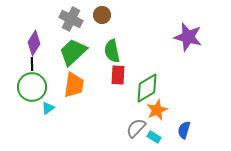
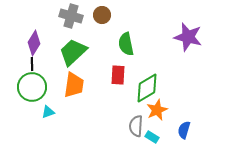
gray cross: moved 3 px up; rotated 10 degrees counterclockwise
green semicircle: moved 14 px right, 7 px up
cyan triangle: moved 4 px down; rotated 16 degrees clockwise
gray semicircle: moved 2 px up; rotated 40 degrees counterclockwise
cyan rectangle: moved 2 px left
